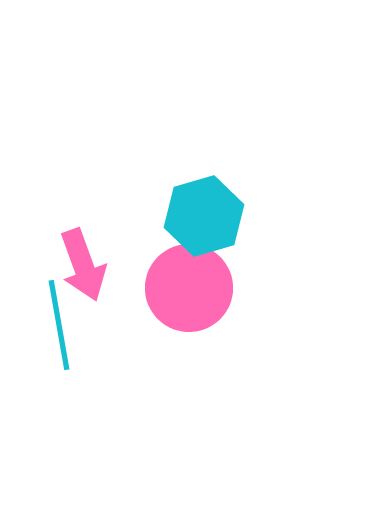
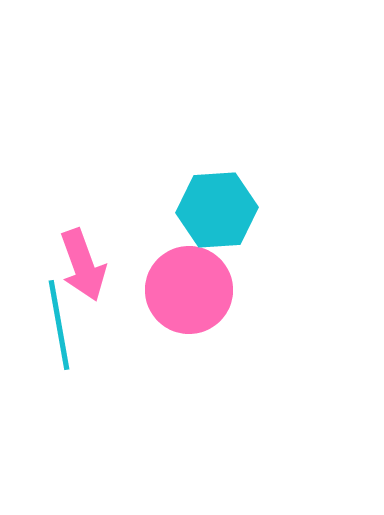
cyan hexagon: moved 13 px right, 6 px up; rotated 12 degrees clockwise
pink circle: moved 2 px down
